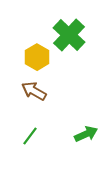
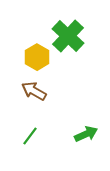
green cross: moved 1 px left, 1 px down
